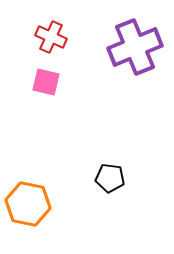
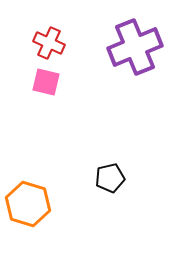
red cross: moved 2 px left, 6 px down
black pentagon: rotated 20 degrees counterclockwise
orange hexagon: rotated 6 degrees clockwise
